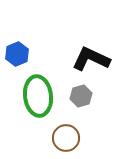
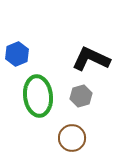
brown circle: moved 6 px right
